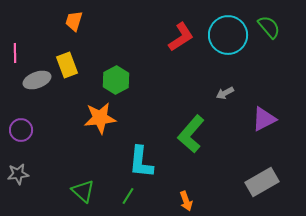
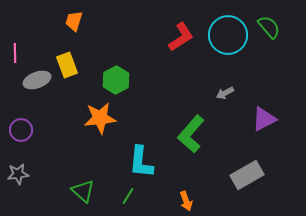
gray rectangle: moved 15 px left, 7 px up
